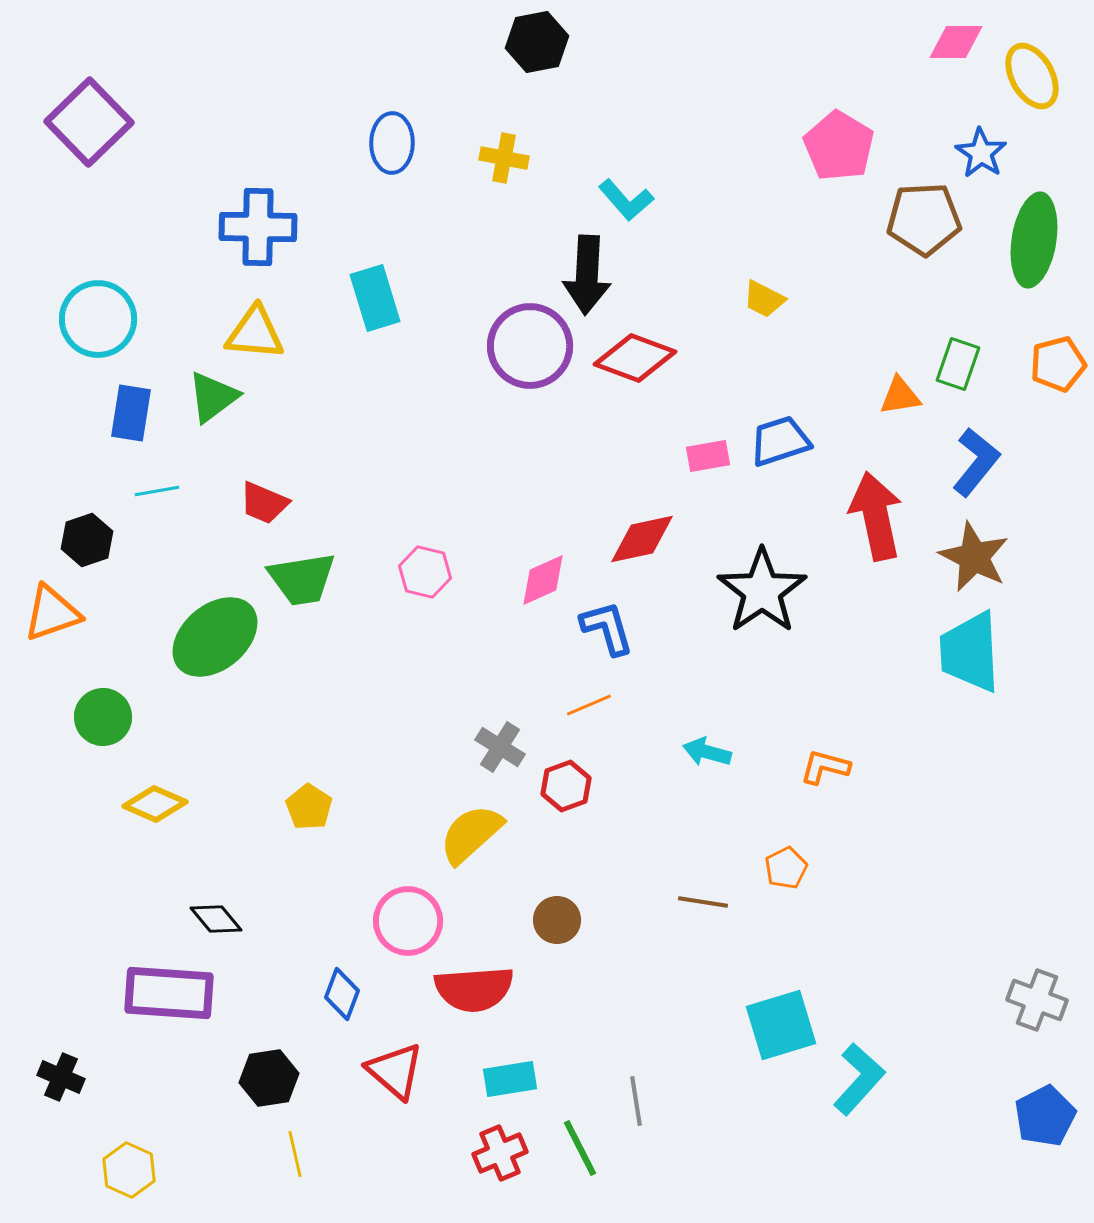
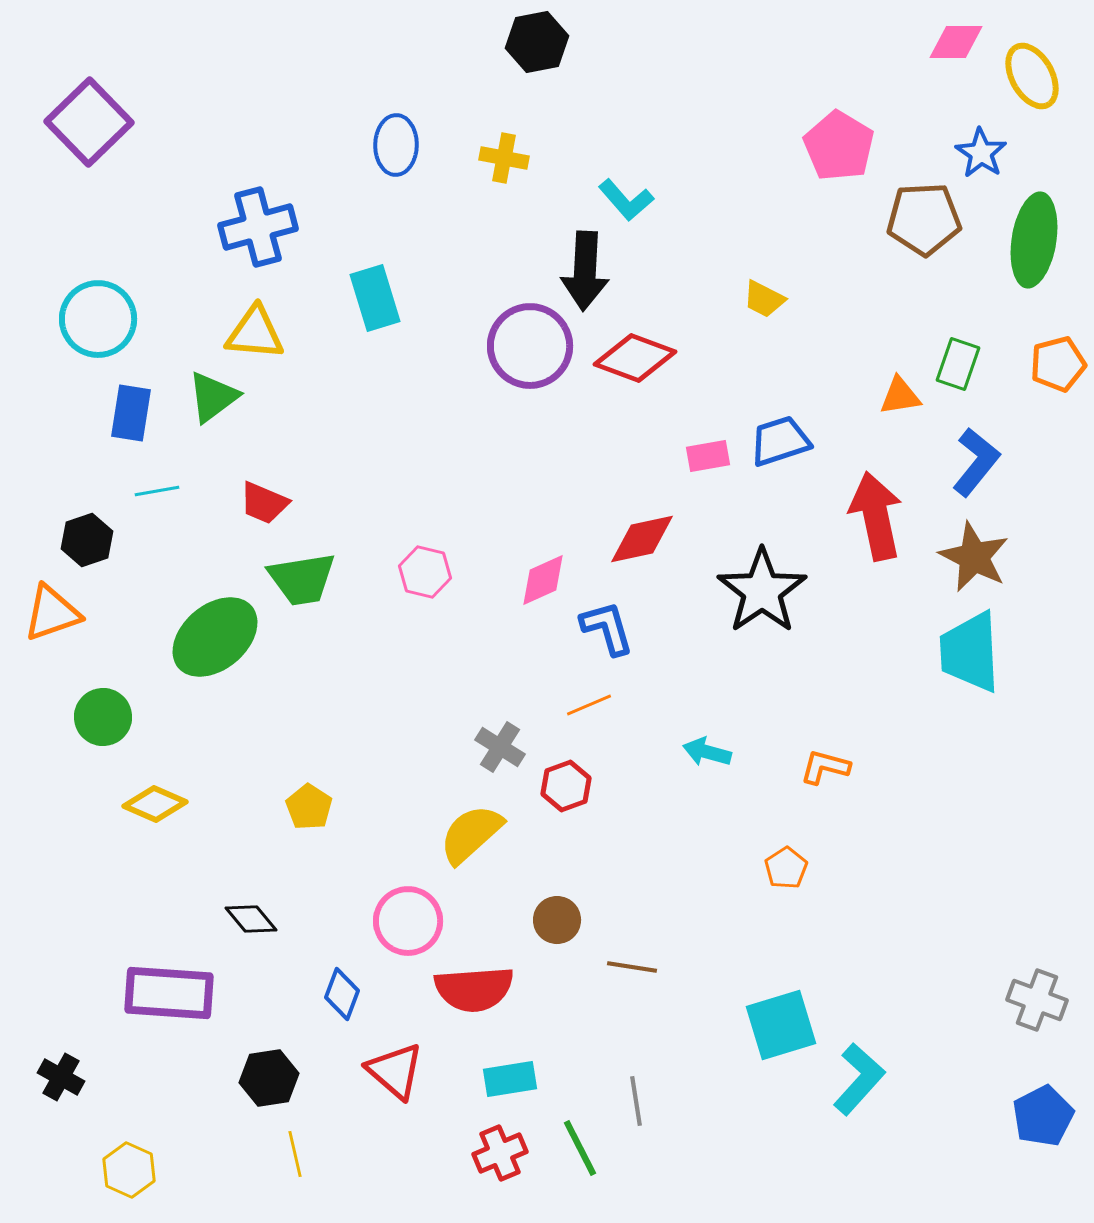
blue ellipse at (392, 143): moved 4 px right, 2 px down
blue cross at (258, 227): rotated 16 degrees counterclockwise
black arrow at (587, 275): moved 2 px left, 4 px up
orange pentagon at (786, 868): rotated 6 degrees counterclockwise
brown line at (703, 902): moved 71 px left, 65 px down
black diamond at (216, 919): moved 35 px right
black cross at (61, 1077): rotated 6 degrees clockwise
blue pentagon at (1045, 1116): moved 2 px left
